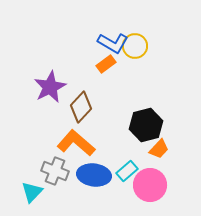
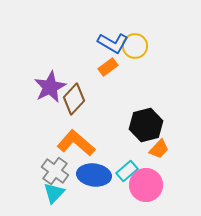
orange rectangle: moved 2 px right, 3 px down
brown diamond: moved 7 px left, 8 px up
gray cross: rotated 16 degrees clockwise
pink circle: moved 4 px left
cyan triangle: moved 22 px right, 1 px down
